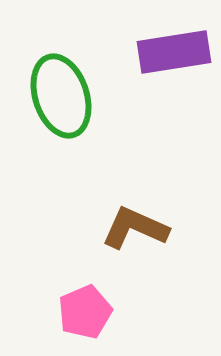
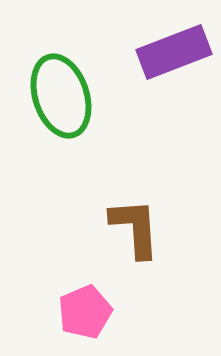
purple rectangle: rotated 12 degrees counterclockwise
brown L-shape: rotated 62 degrees clockwise
